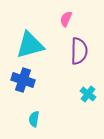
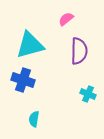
pink semicircle: rotated 28 degrees clockwise
cyan cross: rotated 14 degrees counterclockwise
